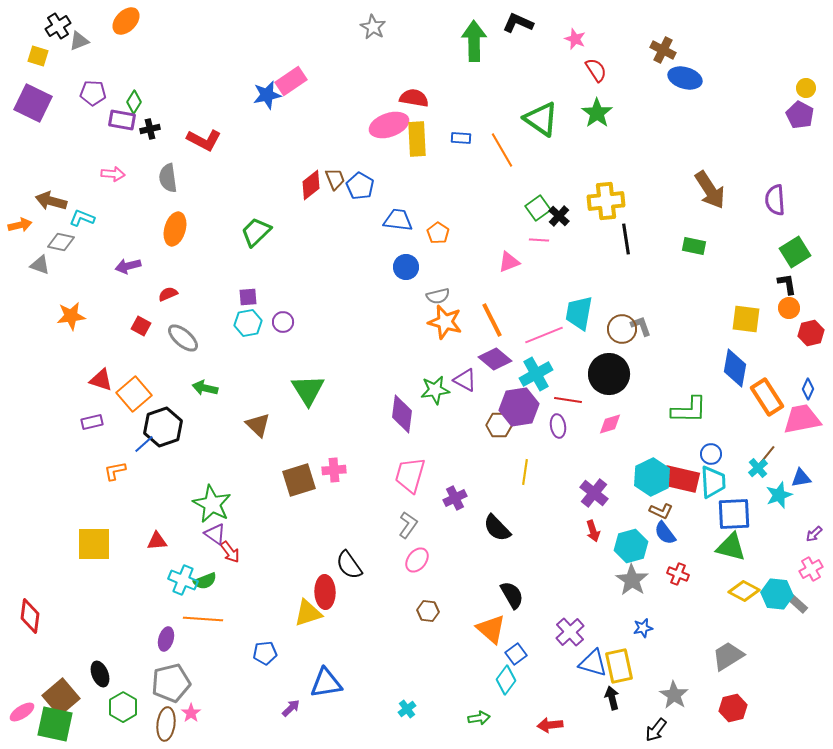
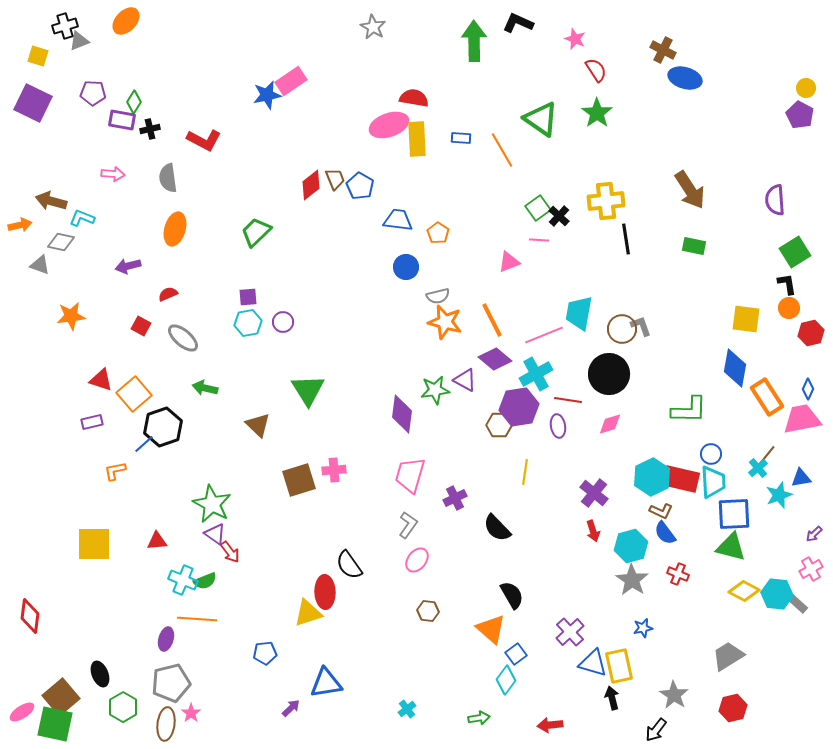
black cross at (58, 26): moved 7 px right; rotated 15 degrees clockwise
brown arrow at (710, 190): moved 20 px left
orange line at (203, 619): moved 6 px left
